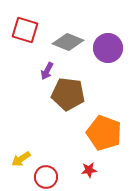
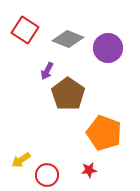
red square: rotated 16 degrees clockwise
gray diamond: moved 3 px up
brown pentagon: rotated 28 degrees clockwise
yellow arrow: moved 1 px down
red circle: moved 1 px right, 2 px up
